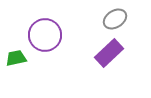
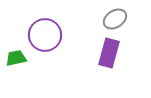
purple rectangle: rotated 32 degrees counterclockwise
